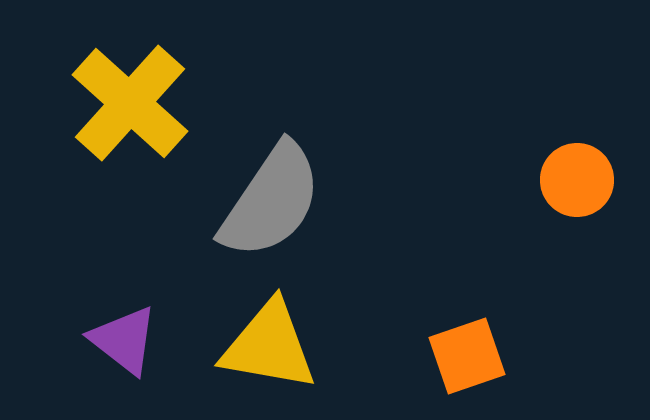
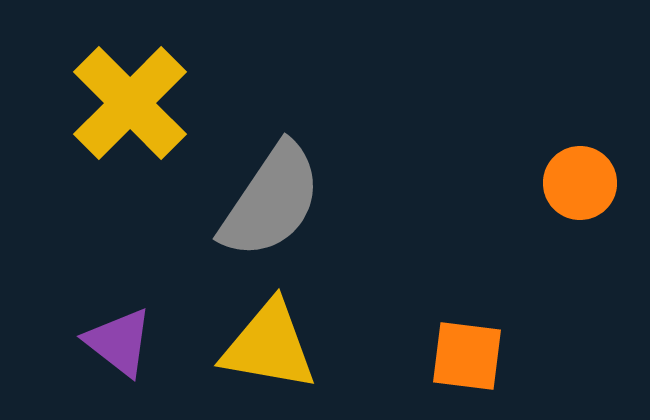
yellow cross: rotated 3 degrees clockwise
orange circle: moved 3 px right, 3 px down
purple triangle: moved 5 px left, 2 px down
orange square: rotated 26 degrees clockwise
